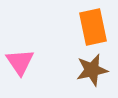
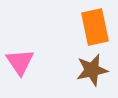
orange rectangle: moved 2 px right
